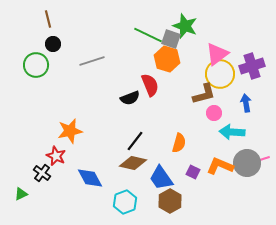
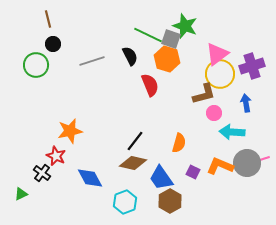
black semicircle: moved 42 px up; rotated 96 degrees counterclockwise
